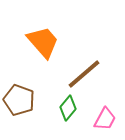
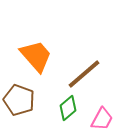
orange trapezoid: moved 7 px left, 14 px down
green diamond: rotated 10 degrees clockwise
pink trapezoid: moved 3 px left
